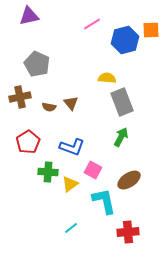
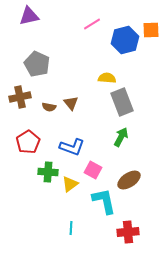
cyan line: rotated 48 degrees counterclockwise
